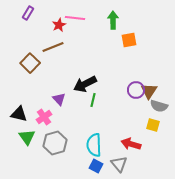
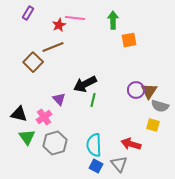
brown square: moved 3 px right, 1 px up
gray semicircle: moved 1 px right
